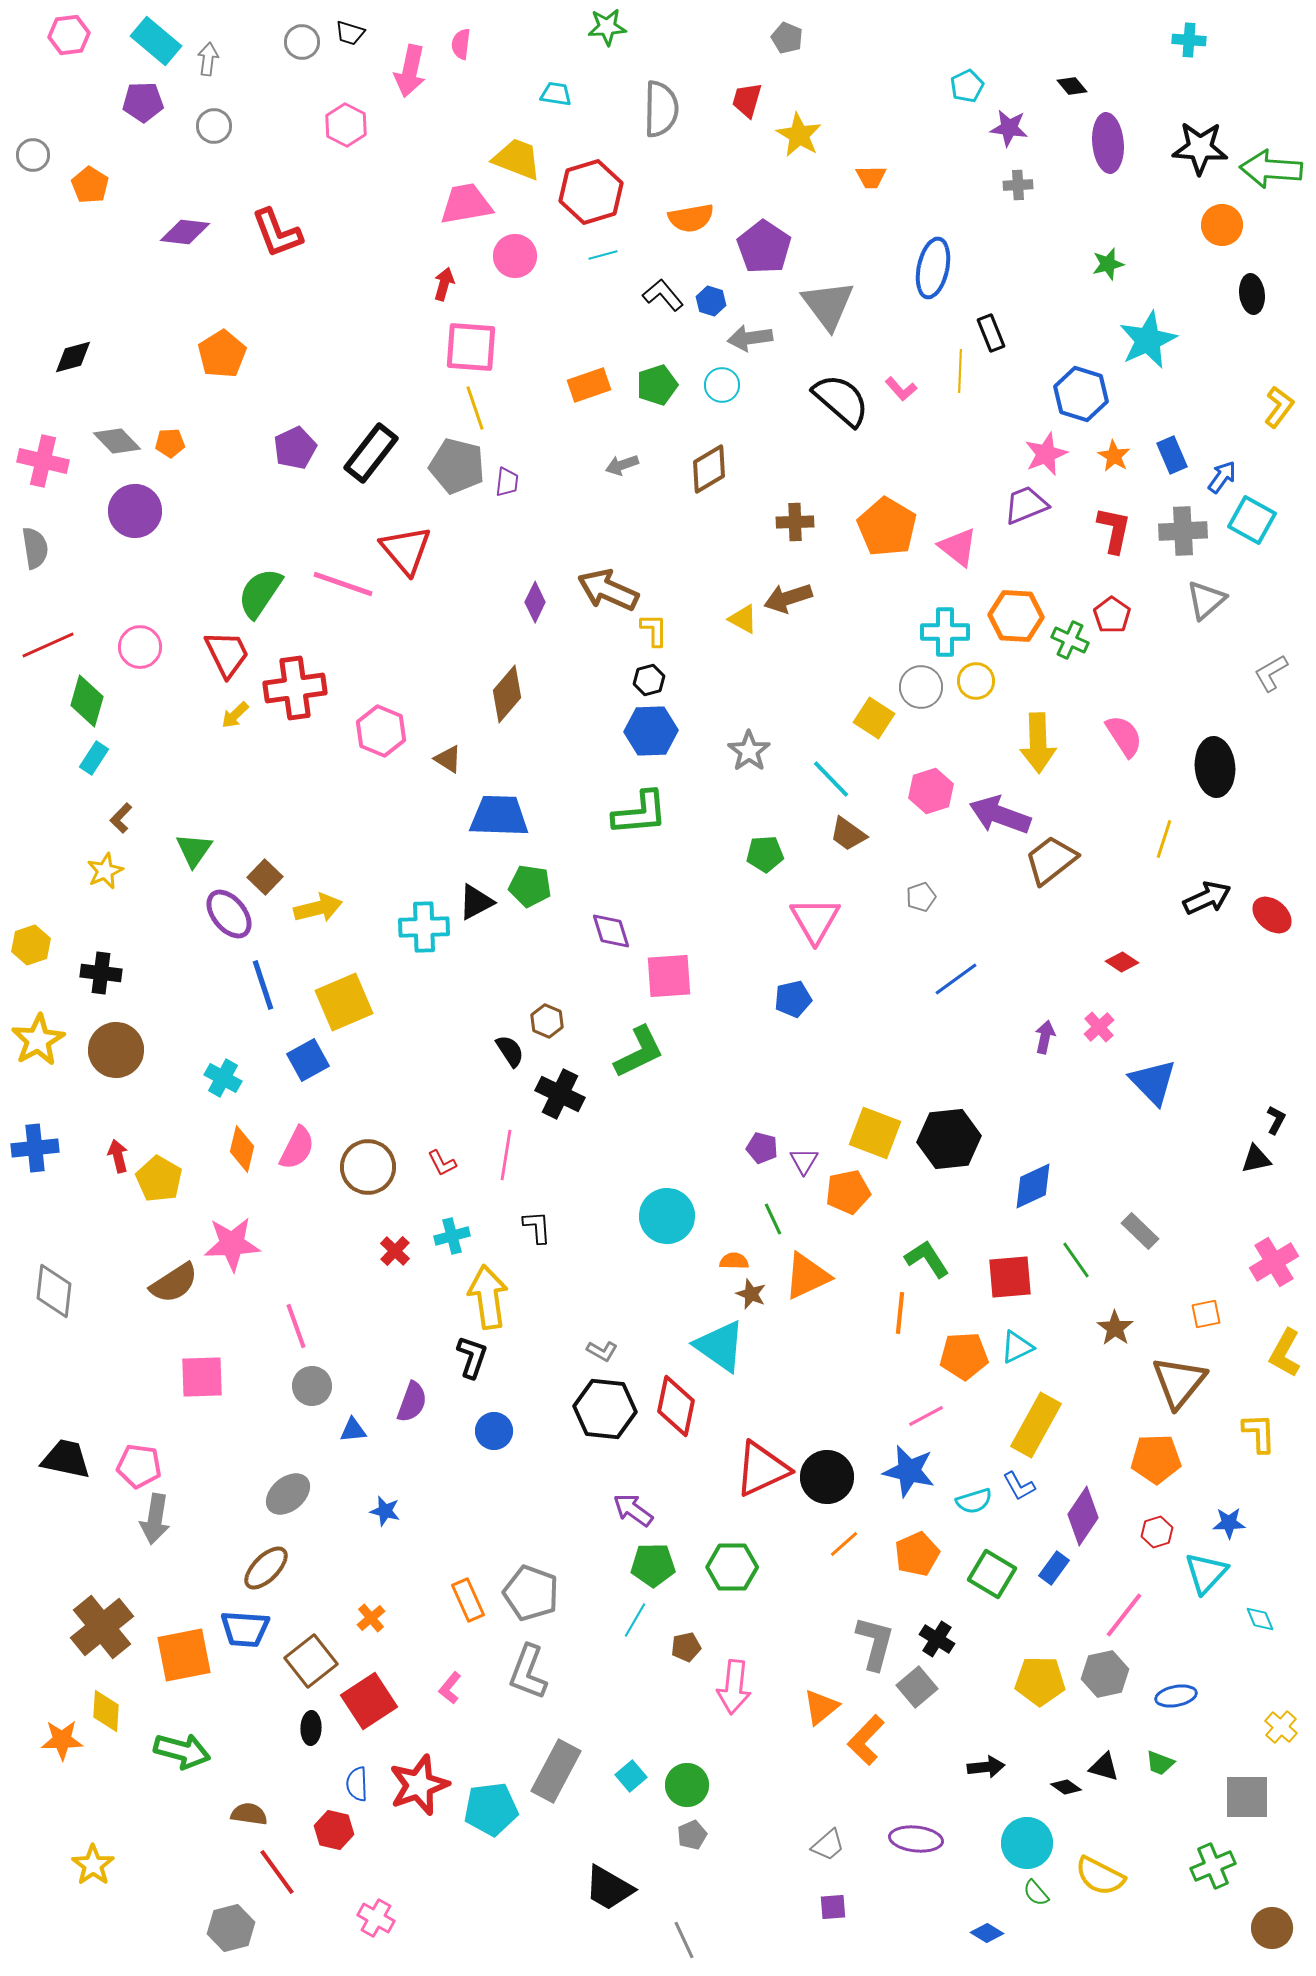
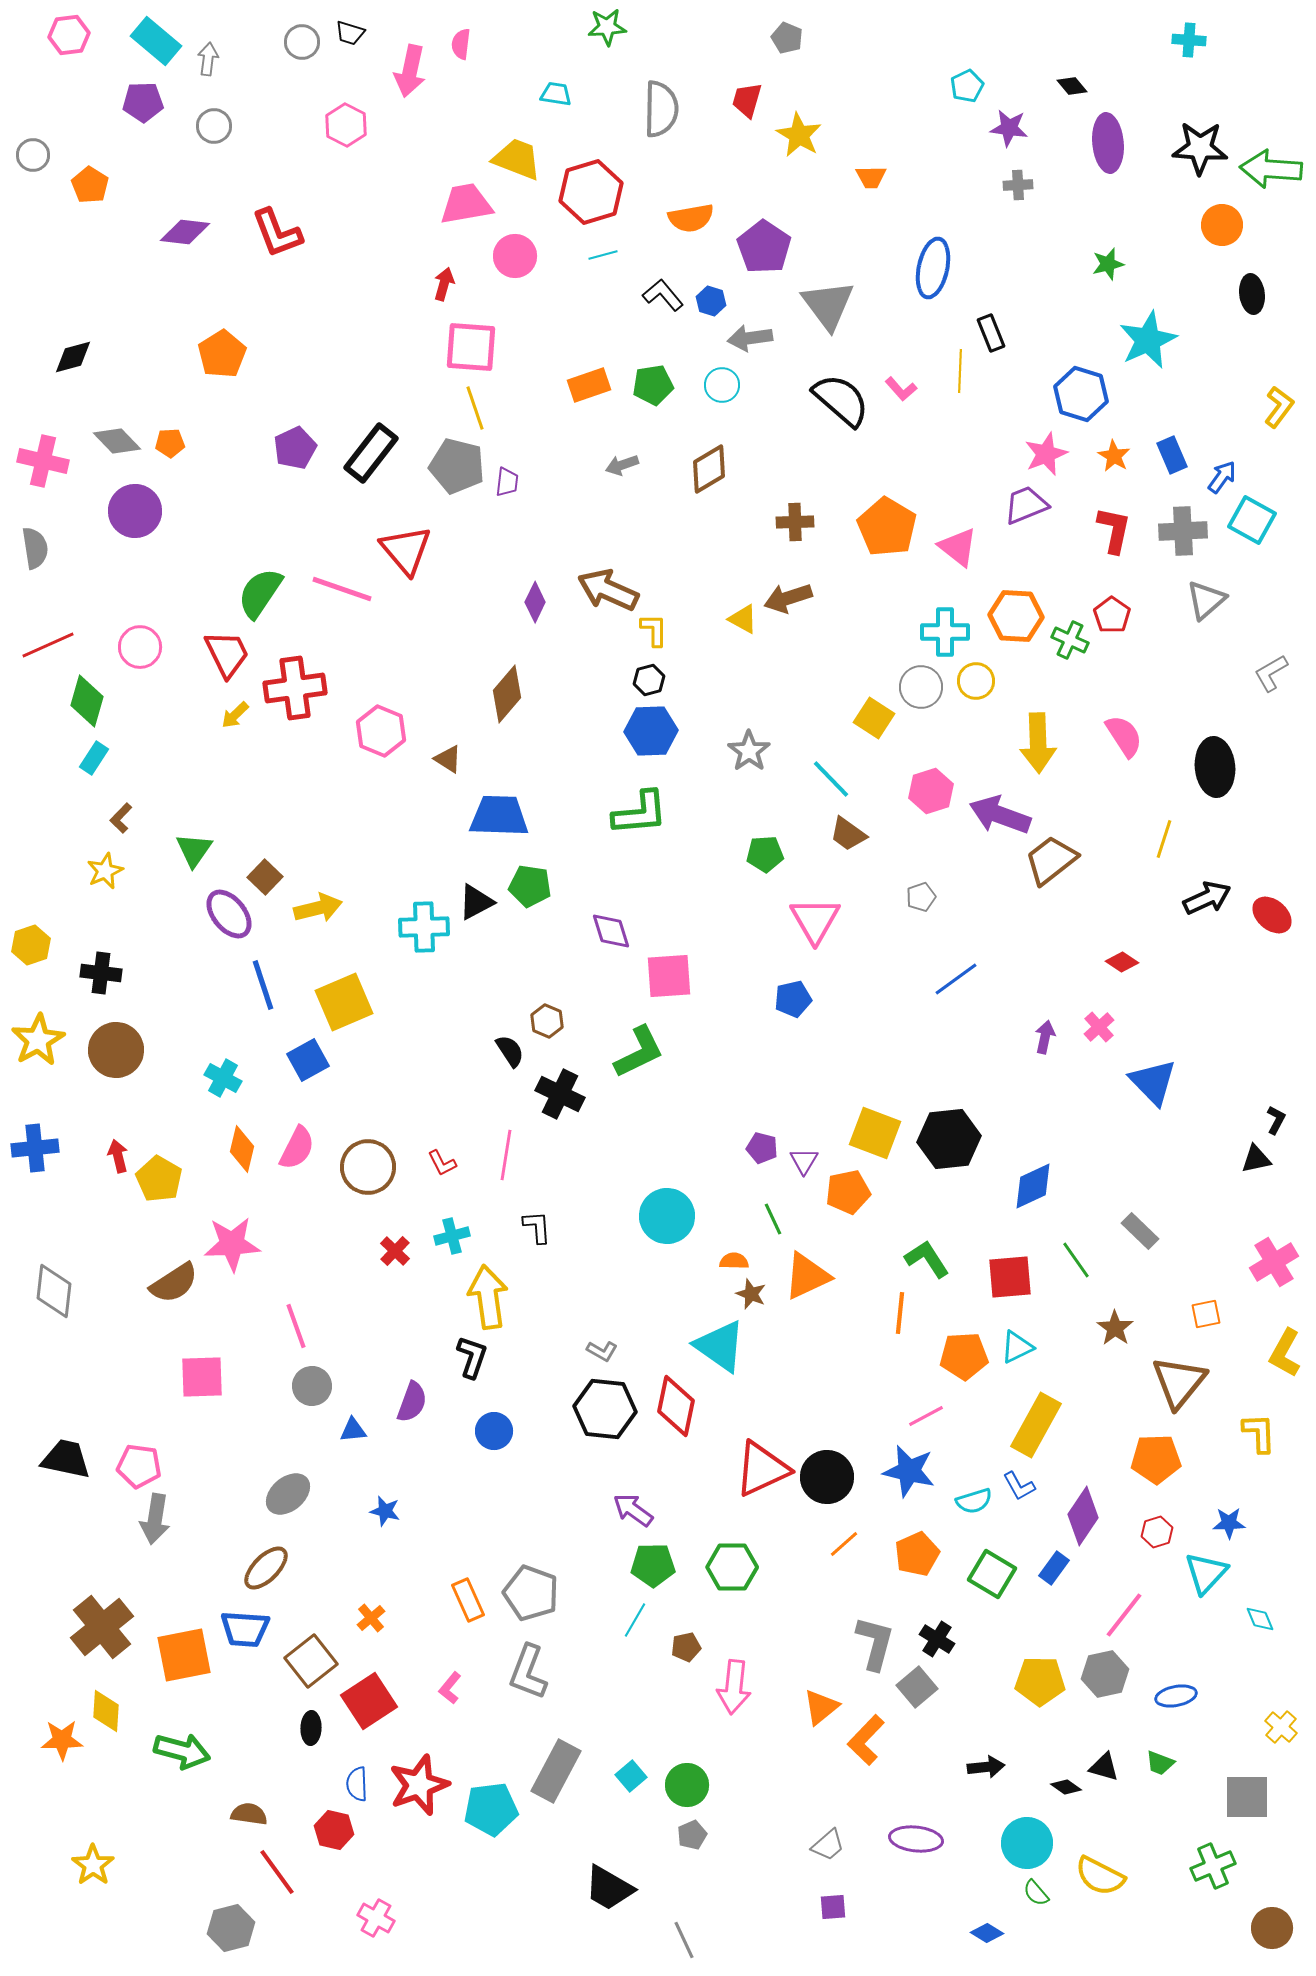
green pentagon at (657, 385): moved 4 px left; rotated 9 degrees clockwise
pink line at (343, 584): moved 1 px left, 5 px down
